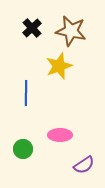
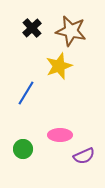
blue line: rotated 30 degrees clockwise
purple semicircle: moved 9 px up; rotated 10 degrees clockwise
